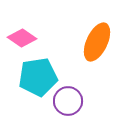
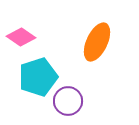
pink diamond: moved 1 px left, 1 px up
cyan pentagon: rotated 9 degrees counterclockwise
